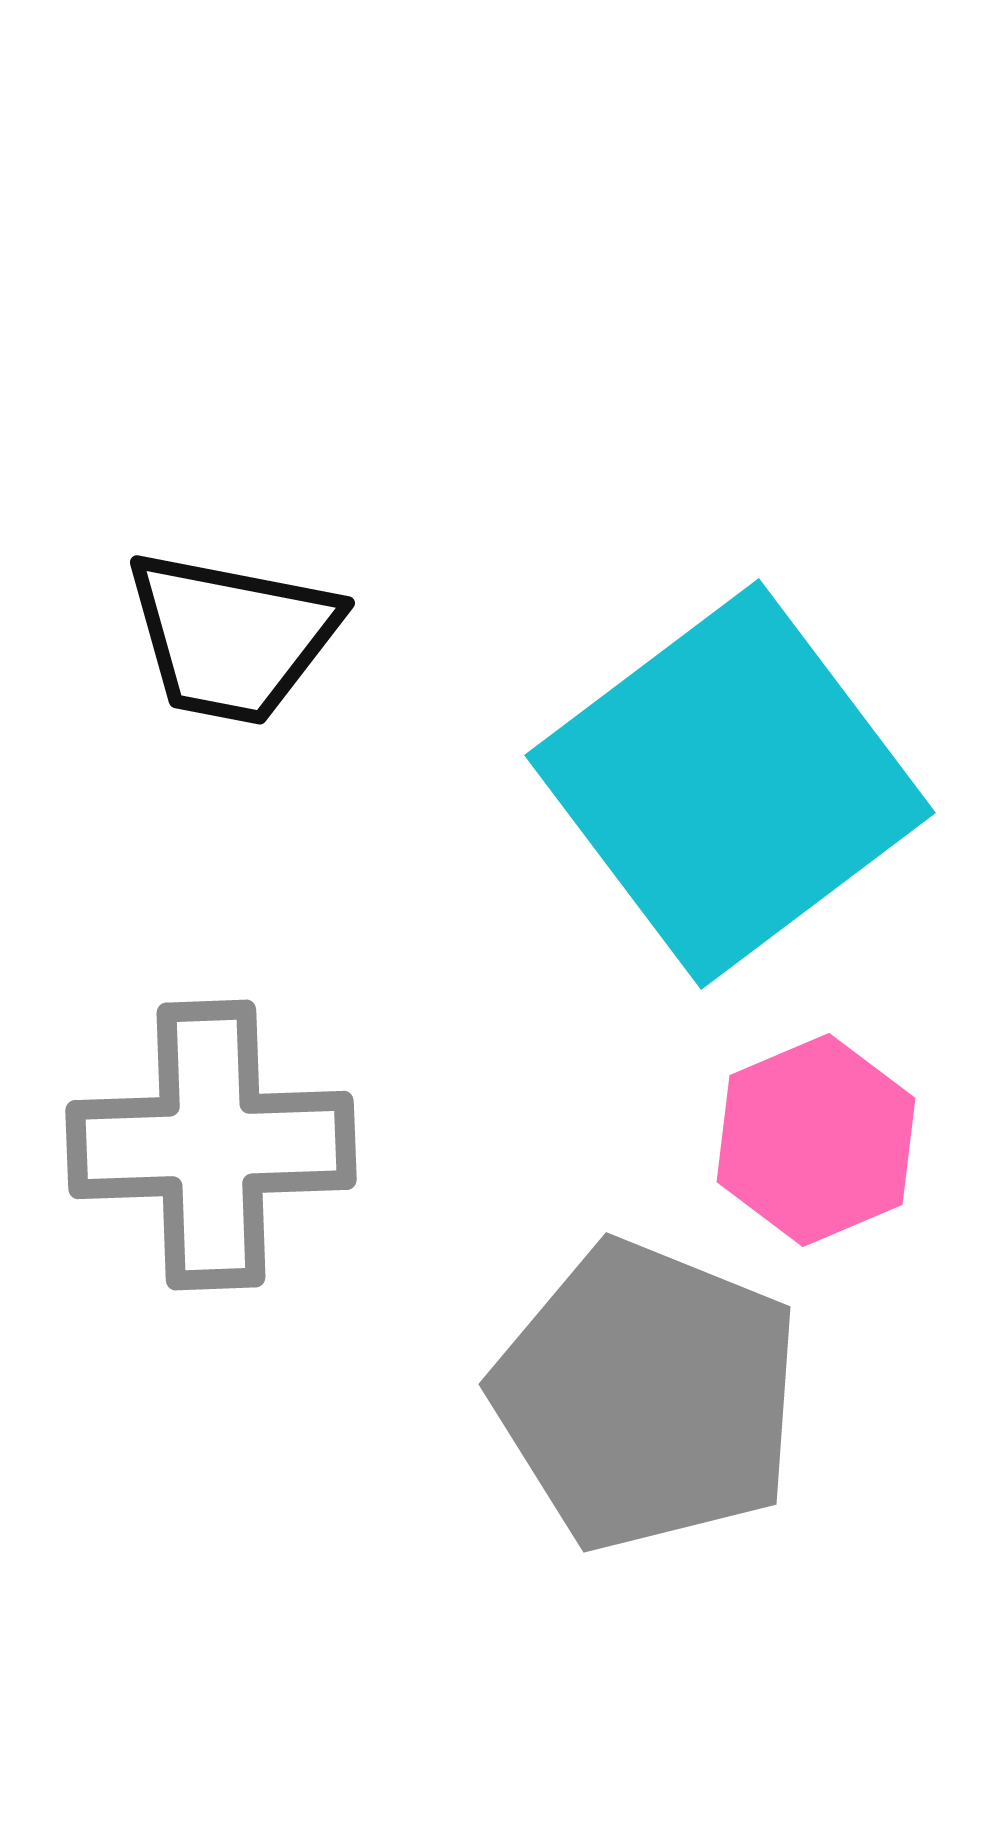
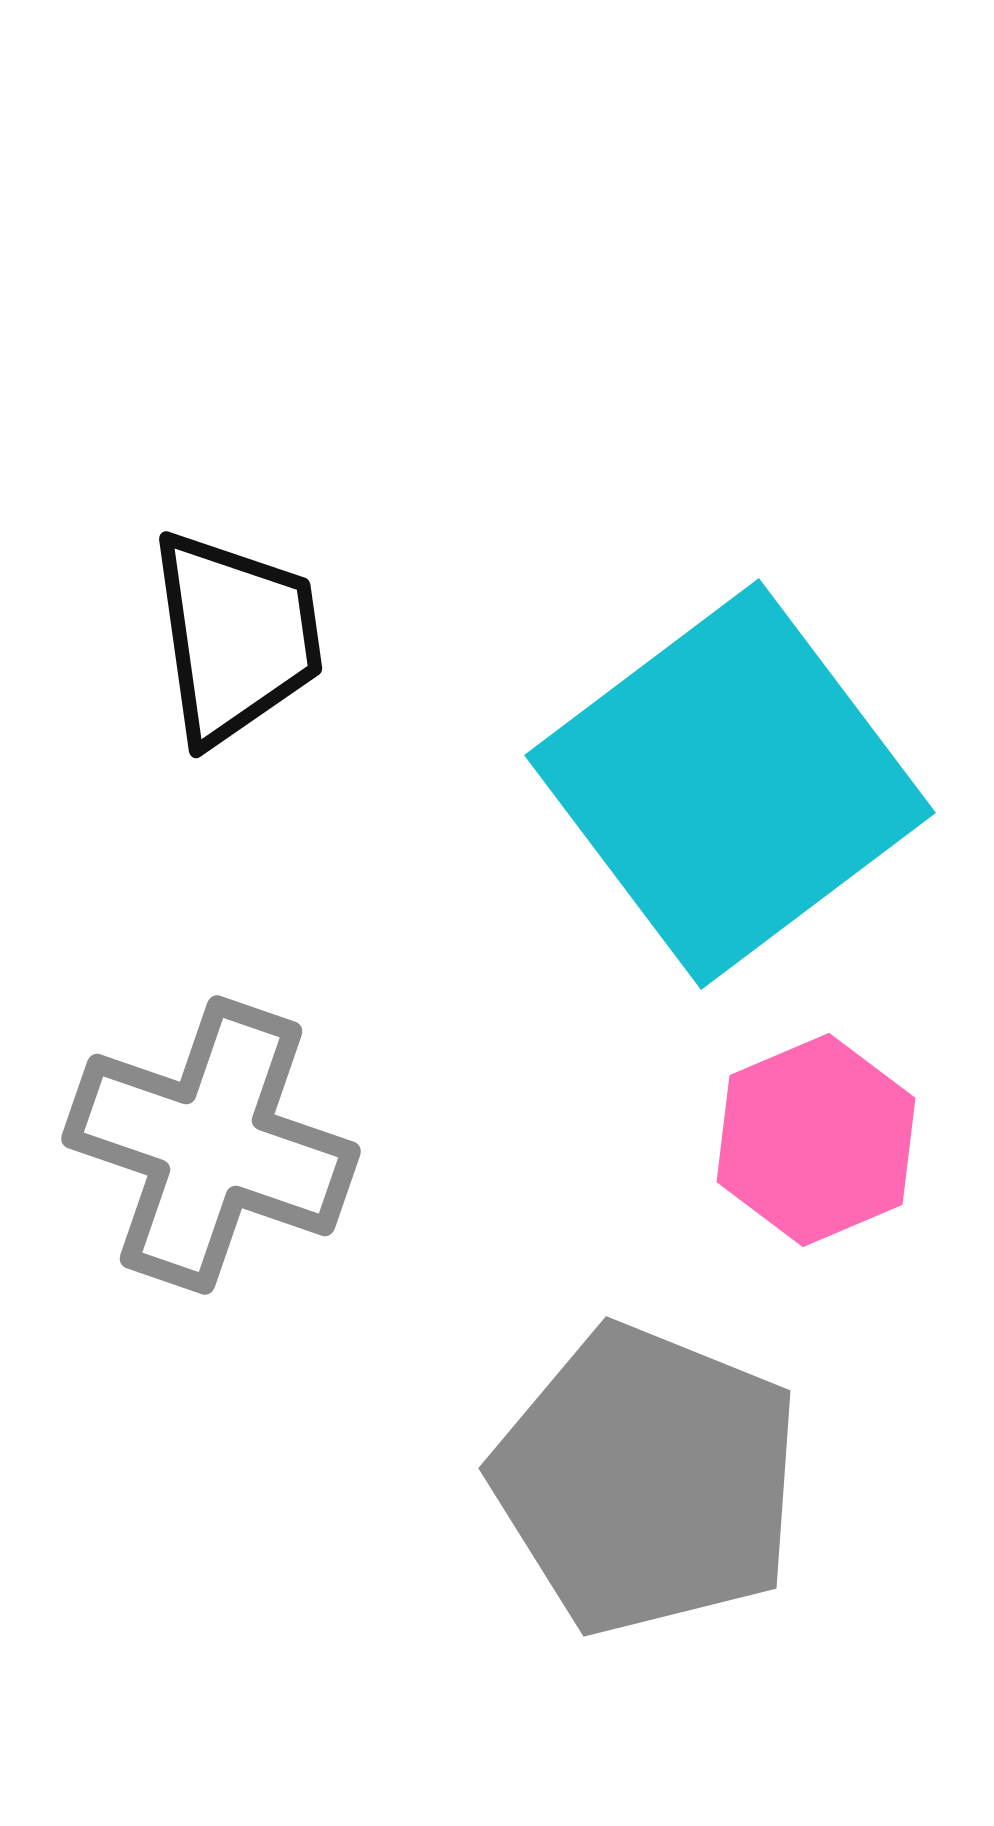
black trapezoid: moved 4 px right; rotated 109 degrees counterclockwise
gray cross: rotated 21 degrees clockwise
gray pentagon: moved 84 px down
